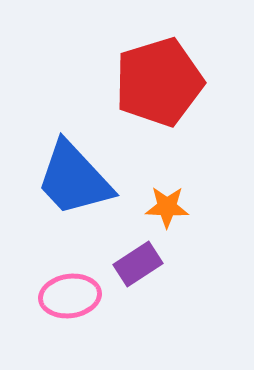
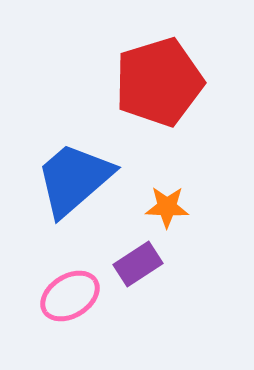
blue trapezoid: rotated 92 degrees clockwise
pink ellipse: rotated 24 degrees counterclockwise
